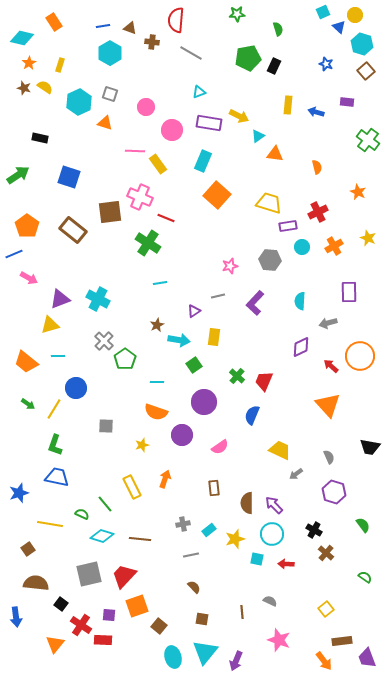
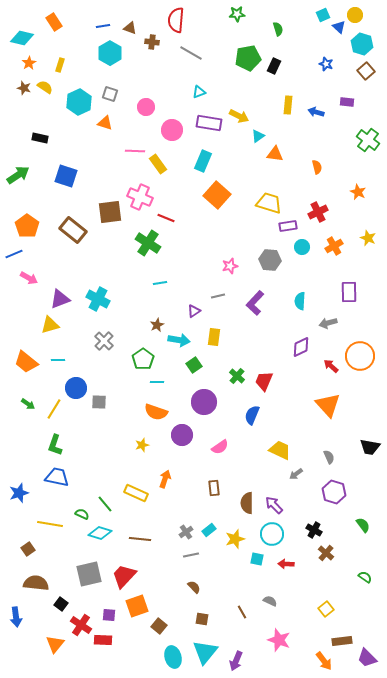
cyan square at (323, 12): moved 3 px down
blue square at (69, 177): moved 3 px left, 1 px up
cyan line at (58, 356): moved 4 px down
green pentagon at (125, 359): moved 18 px right
gray square at (106, 426): moved 7 px left, 24 px up
yellow rectangle at (132, 487): moved 4 px right, 6 px down; rotated 40 degrees counterclockwise
gray cross at (183, 524): moved 3 px right, 8 px down; rotated 24 degrees counterclockwise
cyan diamond at (102, 536): moved 2 px left, 3 px up
brown line at (242, 612): rotated 24 degrees counterclockwise
purple trapezoid at (367, 658): rotated 25 degrees counterclockwise
